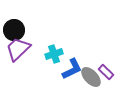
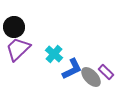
black circle: moved 3 px up
cyan cross: rotated 30 degrees counterclockwise
